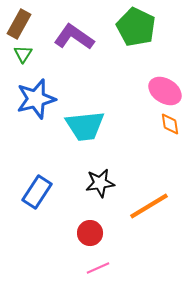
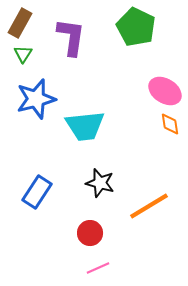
brown rectangle: moved 1 px right, 1 px up
purple L-shape: moved 3 px left; rotated 63 degrees clockwise
black star: rotated 24 degrees clockwise
